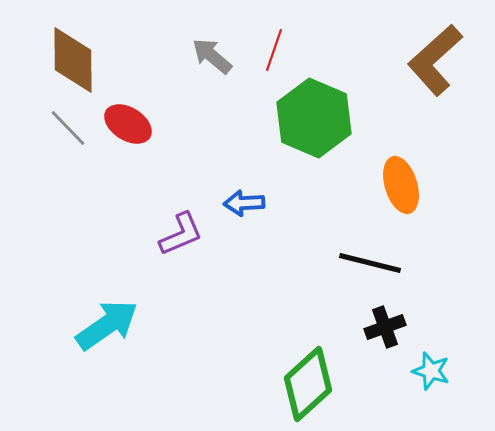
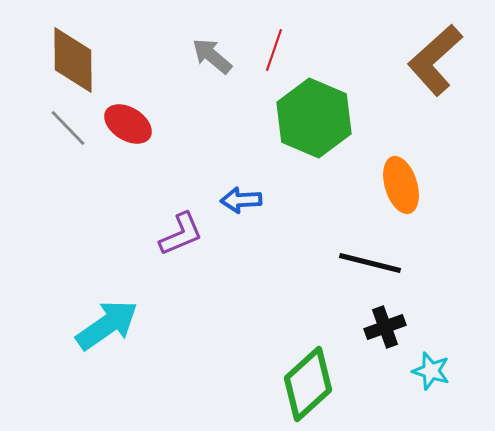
blue arrow: moved 3 px left, 3 px up
